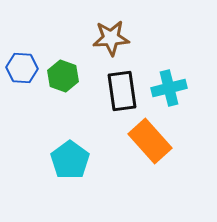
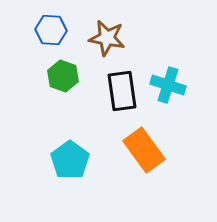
brown star: moved 4 px left; rotated 15 degrees clockwise
blue hexagon: moved 29 px right, 38 px up
cyan cross: moved 1 px left, 3 px up; rotated 32 degrees clockwise
orange rectangle: moved 6 px left, 9 px down; rotated 6 degrees clockwise
